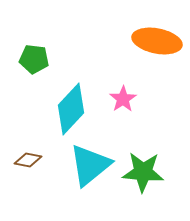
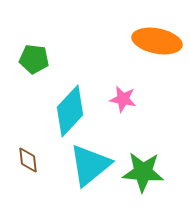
pink star: rotated 28 degrees counterclockwise
cyan diamond: moved 1 px left, 2 px down
brown diamond: rotated 72 degrees clockwise
